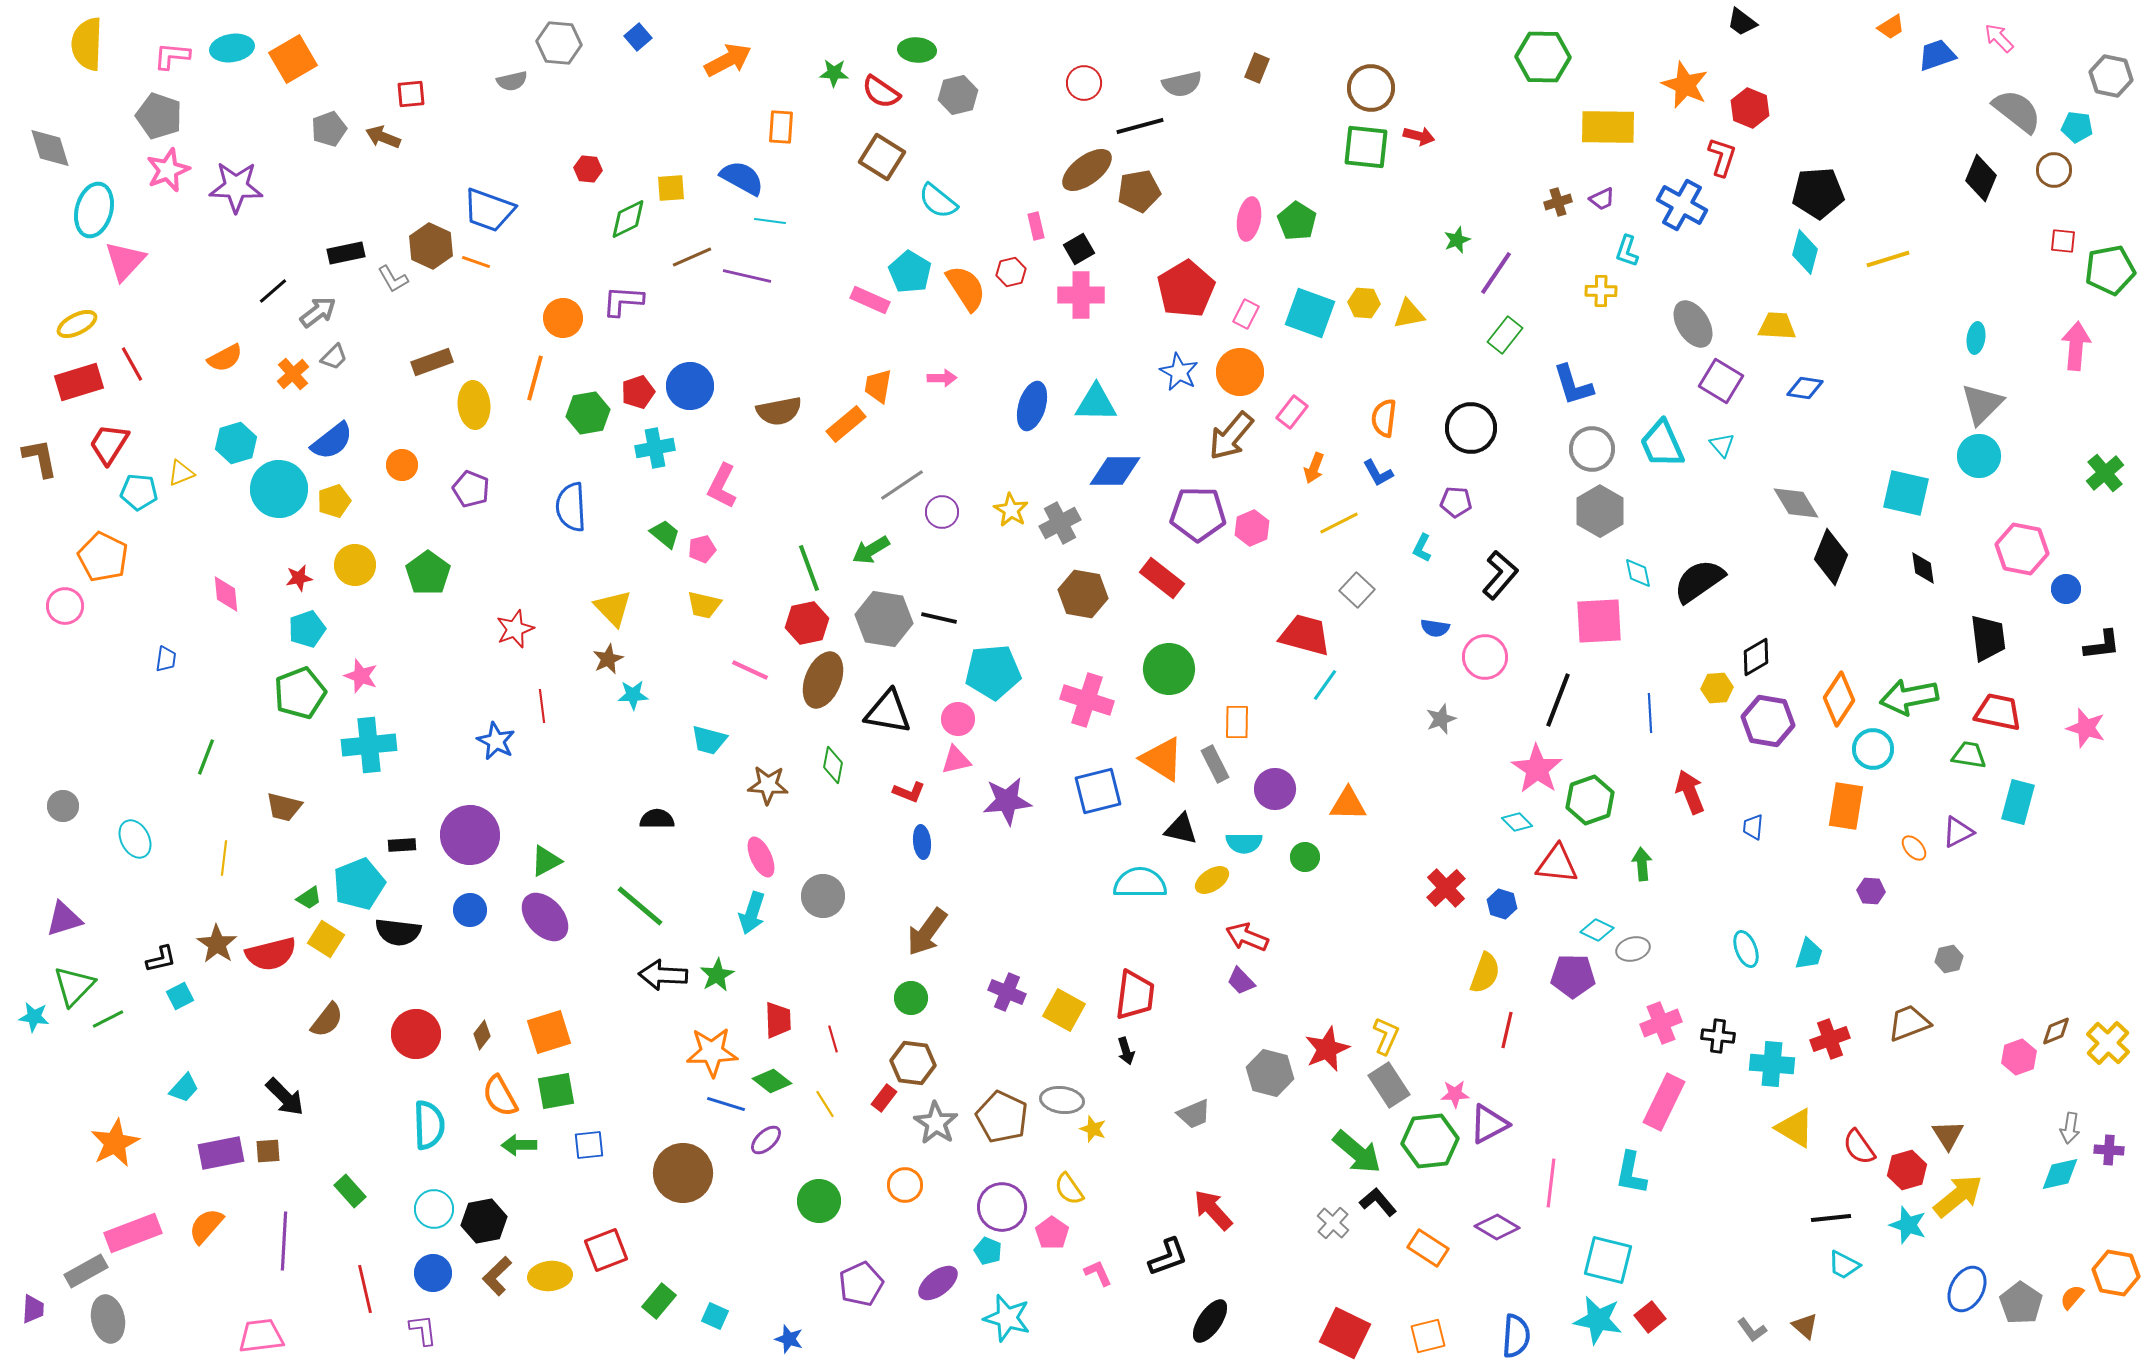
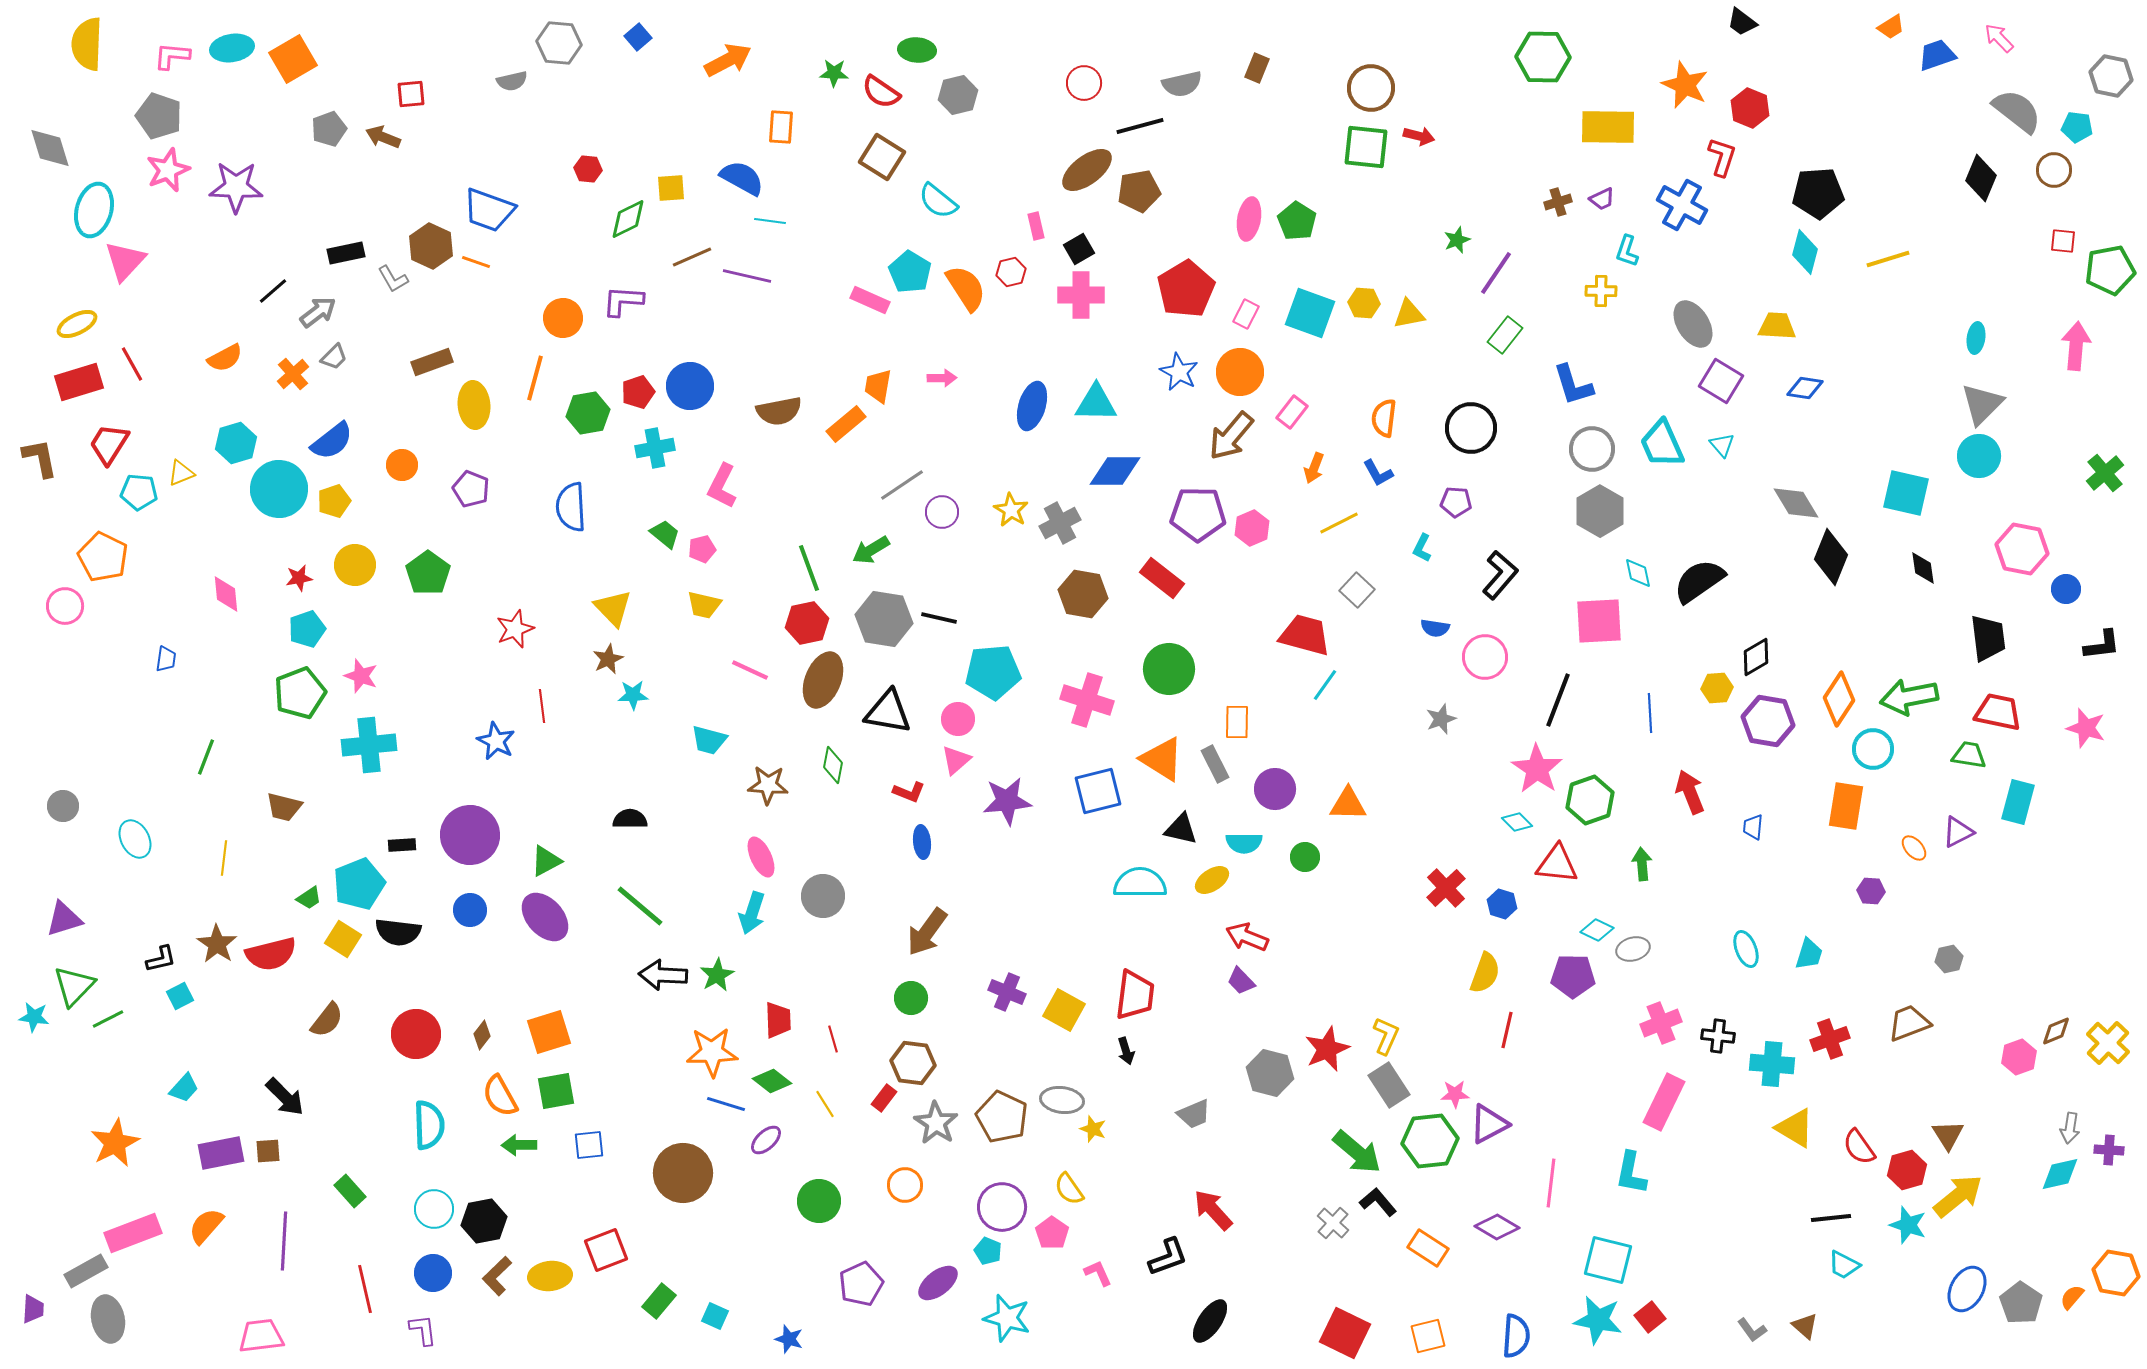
pink triangle at (956, 760): rotated 28 degrees counterclockwise
black semicircle at (657, 819): moved 27 px left
yellow square at (326, 939): moved 17 px right
